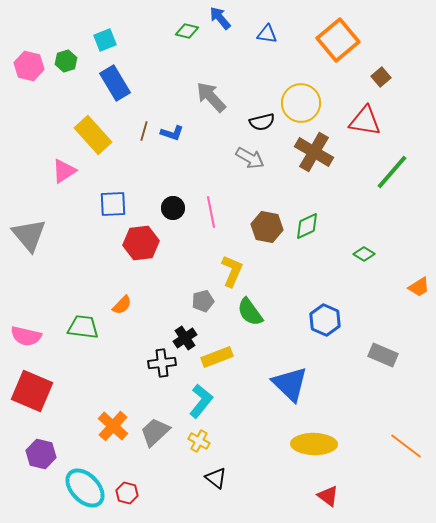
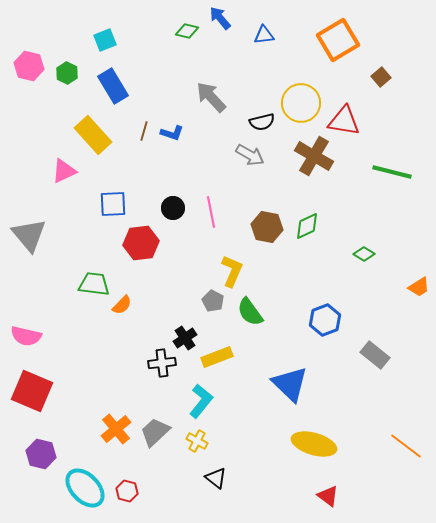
blue triangle at (267, 34): moved 3 px left, 1 px down; rotated 15 degrees counterclockwise
orange square at (338, 40): rotated 9 degrees clockwise
green hexagon at (66, 61): moved 1 px right, 12 px down; rotated 15 degrees counterclockwise
blue rectangle at (115, 83): moved 2 px left, 3 px down
red triangle at (365, 121): moved 21 px left
brown cross at (314, 152): moved 4 px down
gray arrow at (250, 158): moved 3 px up
pink triangle at (64, 171): rotated 8 degrees clockwise
green line at (392, 172): rotated 63 degrees clockwise
gray pentagon at (203, 301): moved 10 px right; rotated 30 degrees counterclockwise
blue hexagon at (325, 320): rotated 16 degrees clockwise
green trapezoid at (83, 327): moved 11 px right, 43 px up
gray rectangle at (383, 355): moved 8 px left; rotated 16 degrees clockwise
orange cross at (113, 426): moved 3 px right, 3 px down; rotated 8 degrees clockwise
yellow cross at (199, 441): moved 2 px left
yellow ellipse at (314, 444): rotated 15 degrees clockwise
red hexagon at (127, 493): moved 2 px up
